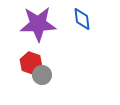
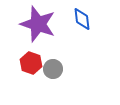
purple star: rotated 21 degrees clockwise
gray circle: moved 11 px right, 6 px up
